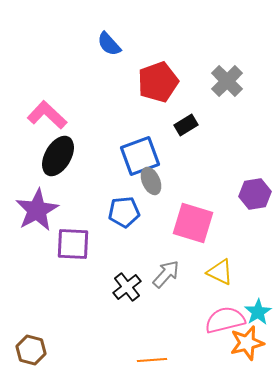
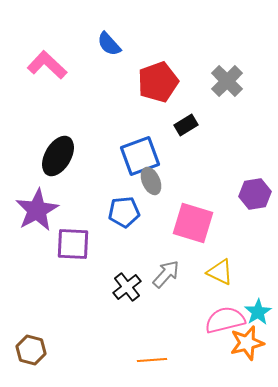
pink L-shape: moved 50 px up
